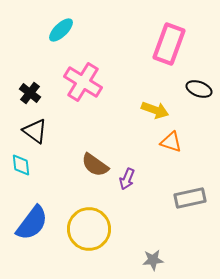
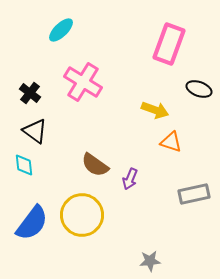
cyan diamond: moved 3 px right
purple arrow: moved 3 px right
gray rectangle: moved 4 px right, 4 px up
yellow circle: moved 7 px left, 14 px up
gray star: moved 3 px left, 1 px down
